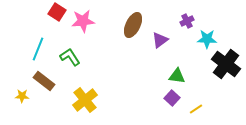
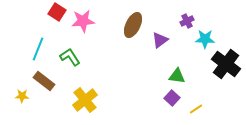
cyan star: moved 2 px left
